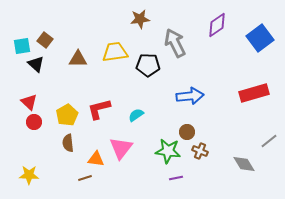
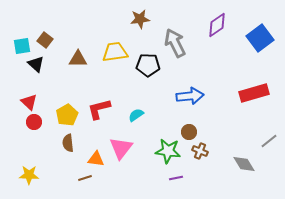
brown circle: moved 2 px right
